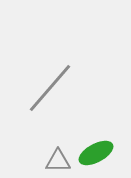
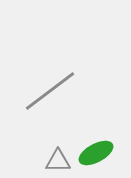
gray line: moved 3 px down; rotated 12 degrees clockwise
